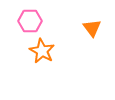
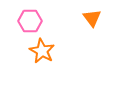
orange triangle: moved 10 px up
